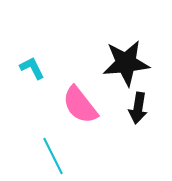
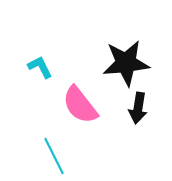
cyan L-shape: moved 8 px right, 1 px up
cyan line: moved 1 px right
